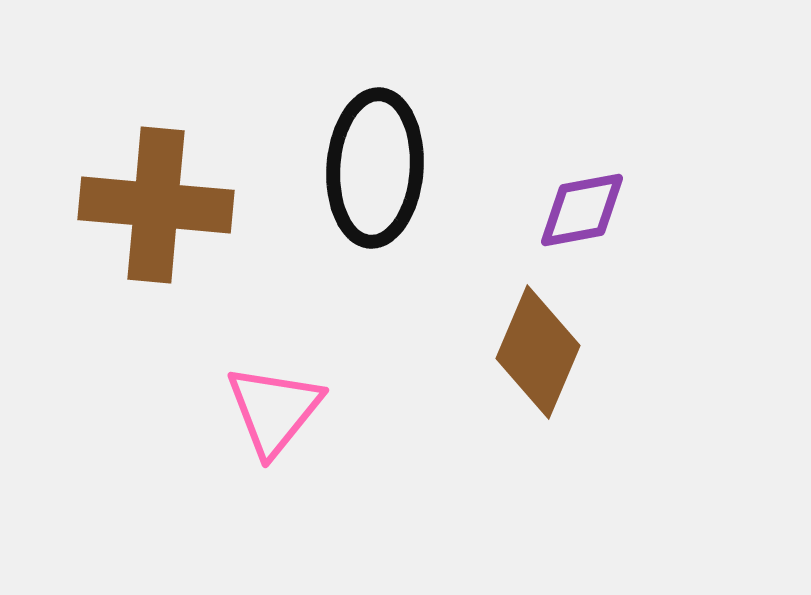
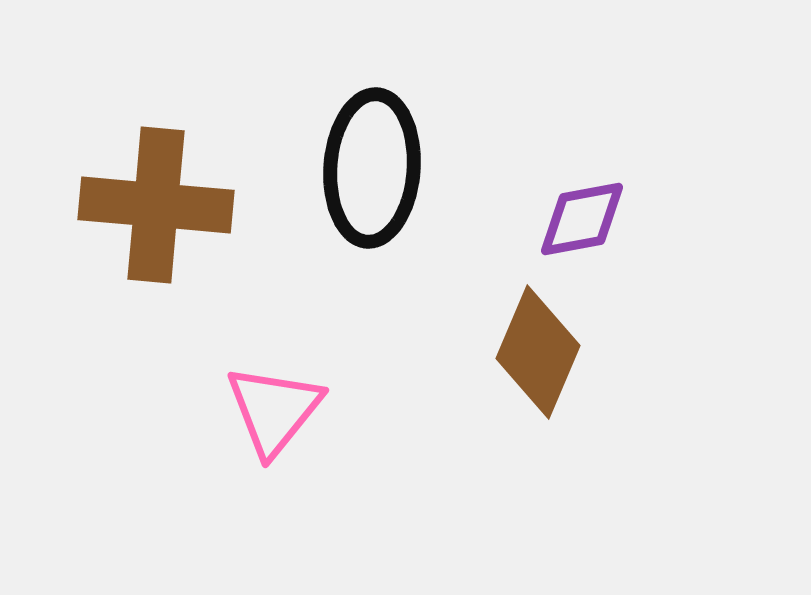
black ellipse: moved 3 px left
purple diamond: moved 9 px down
